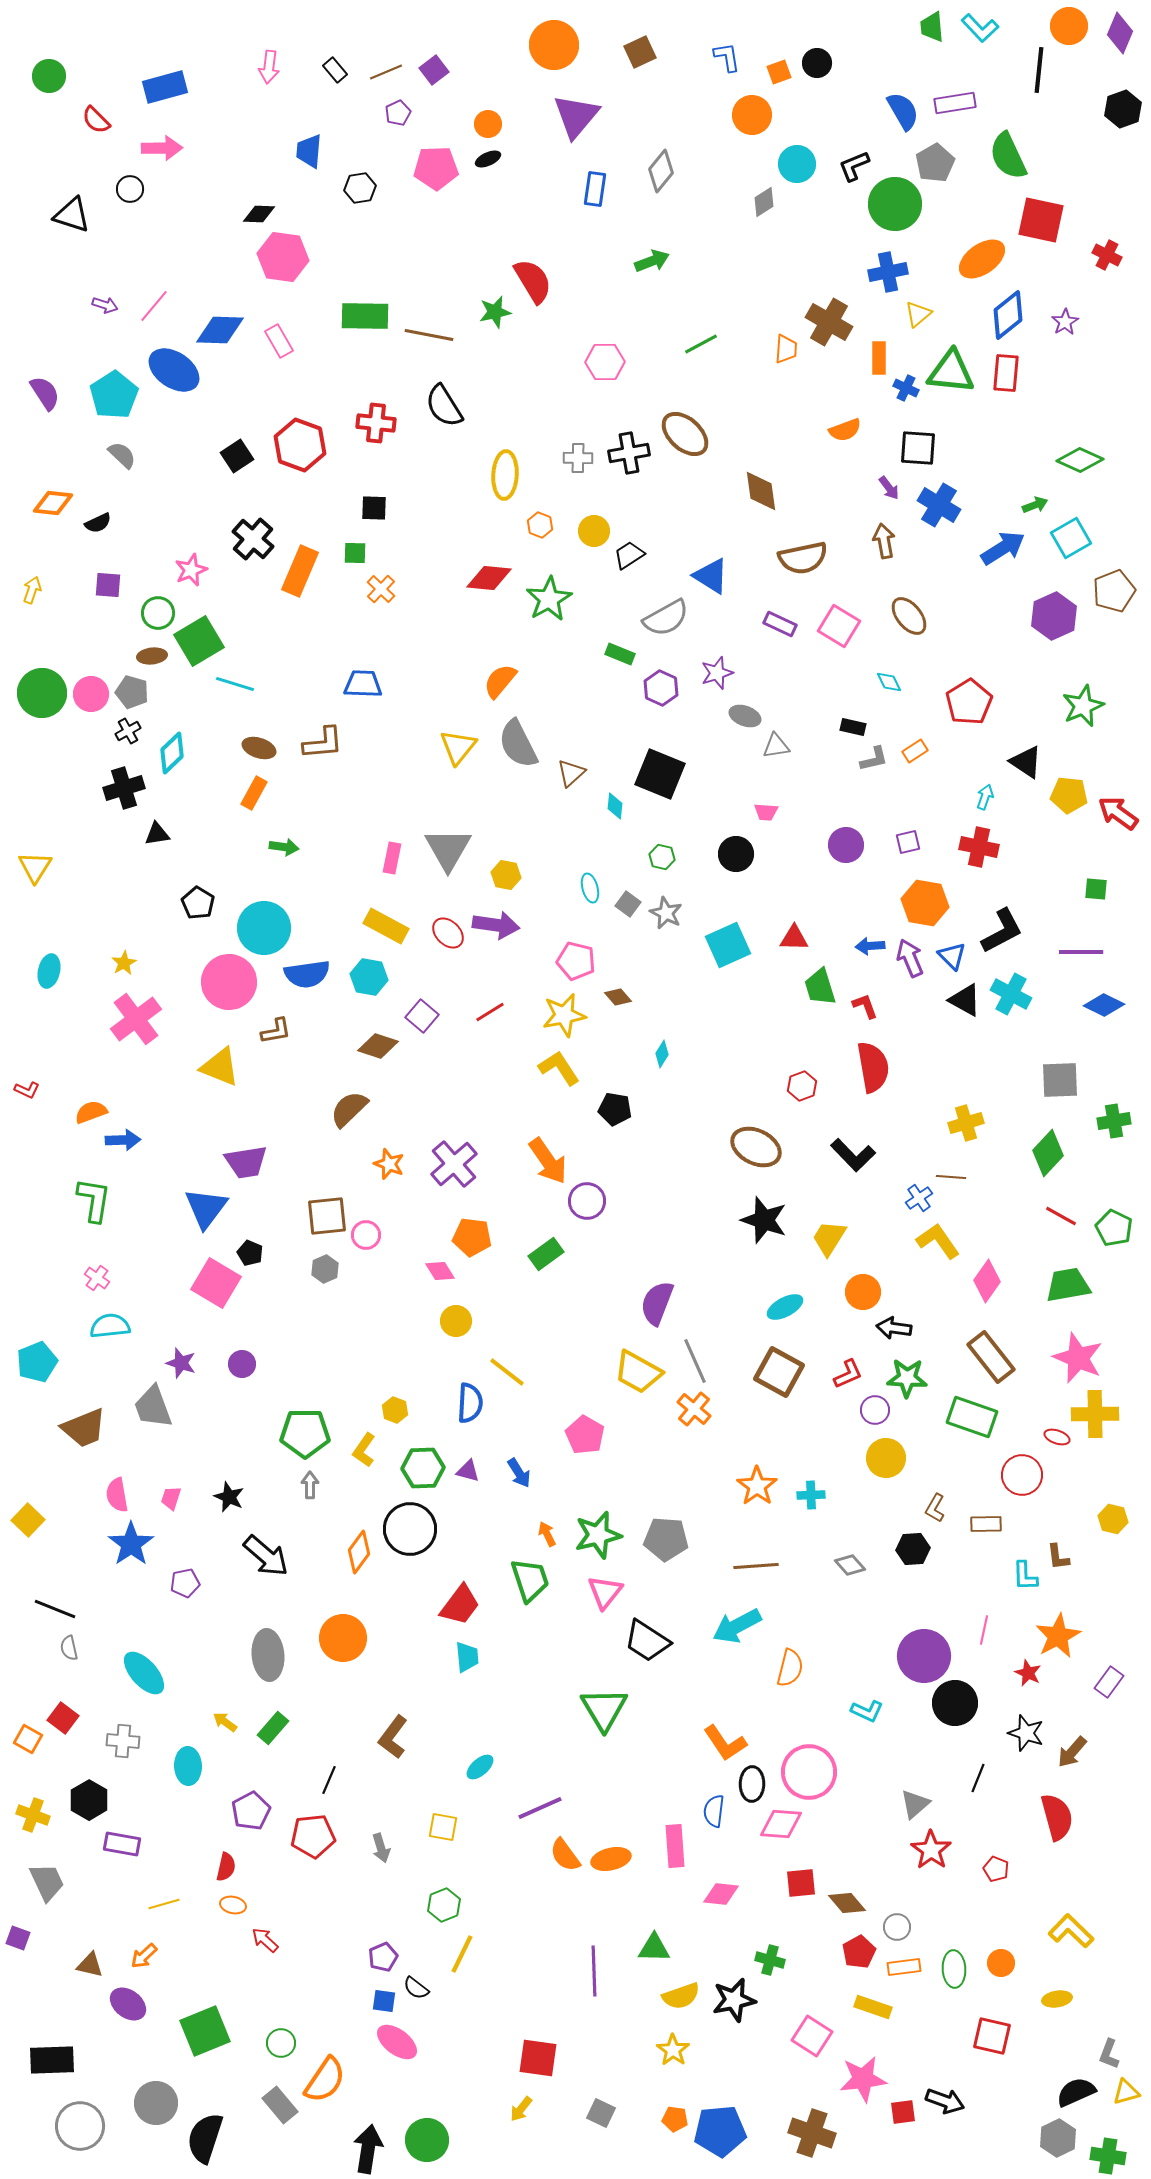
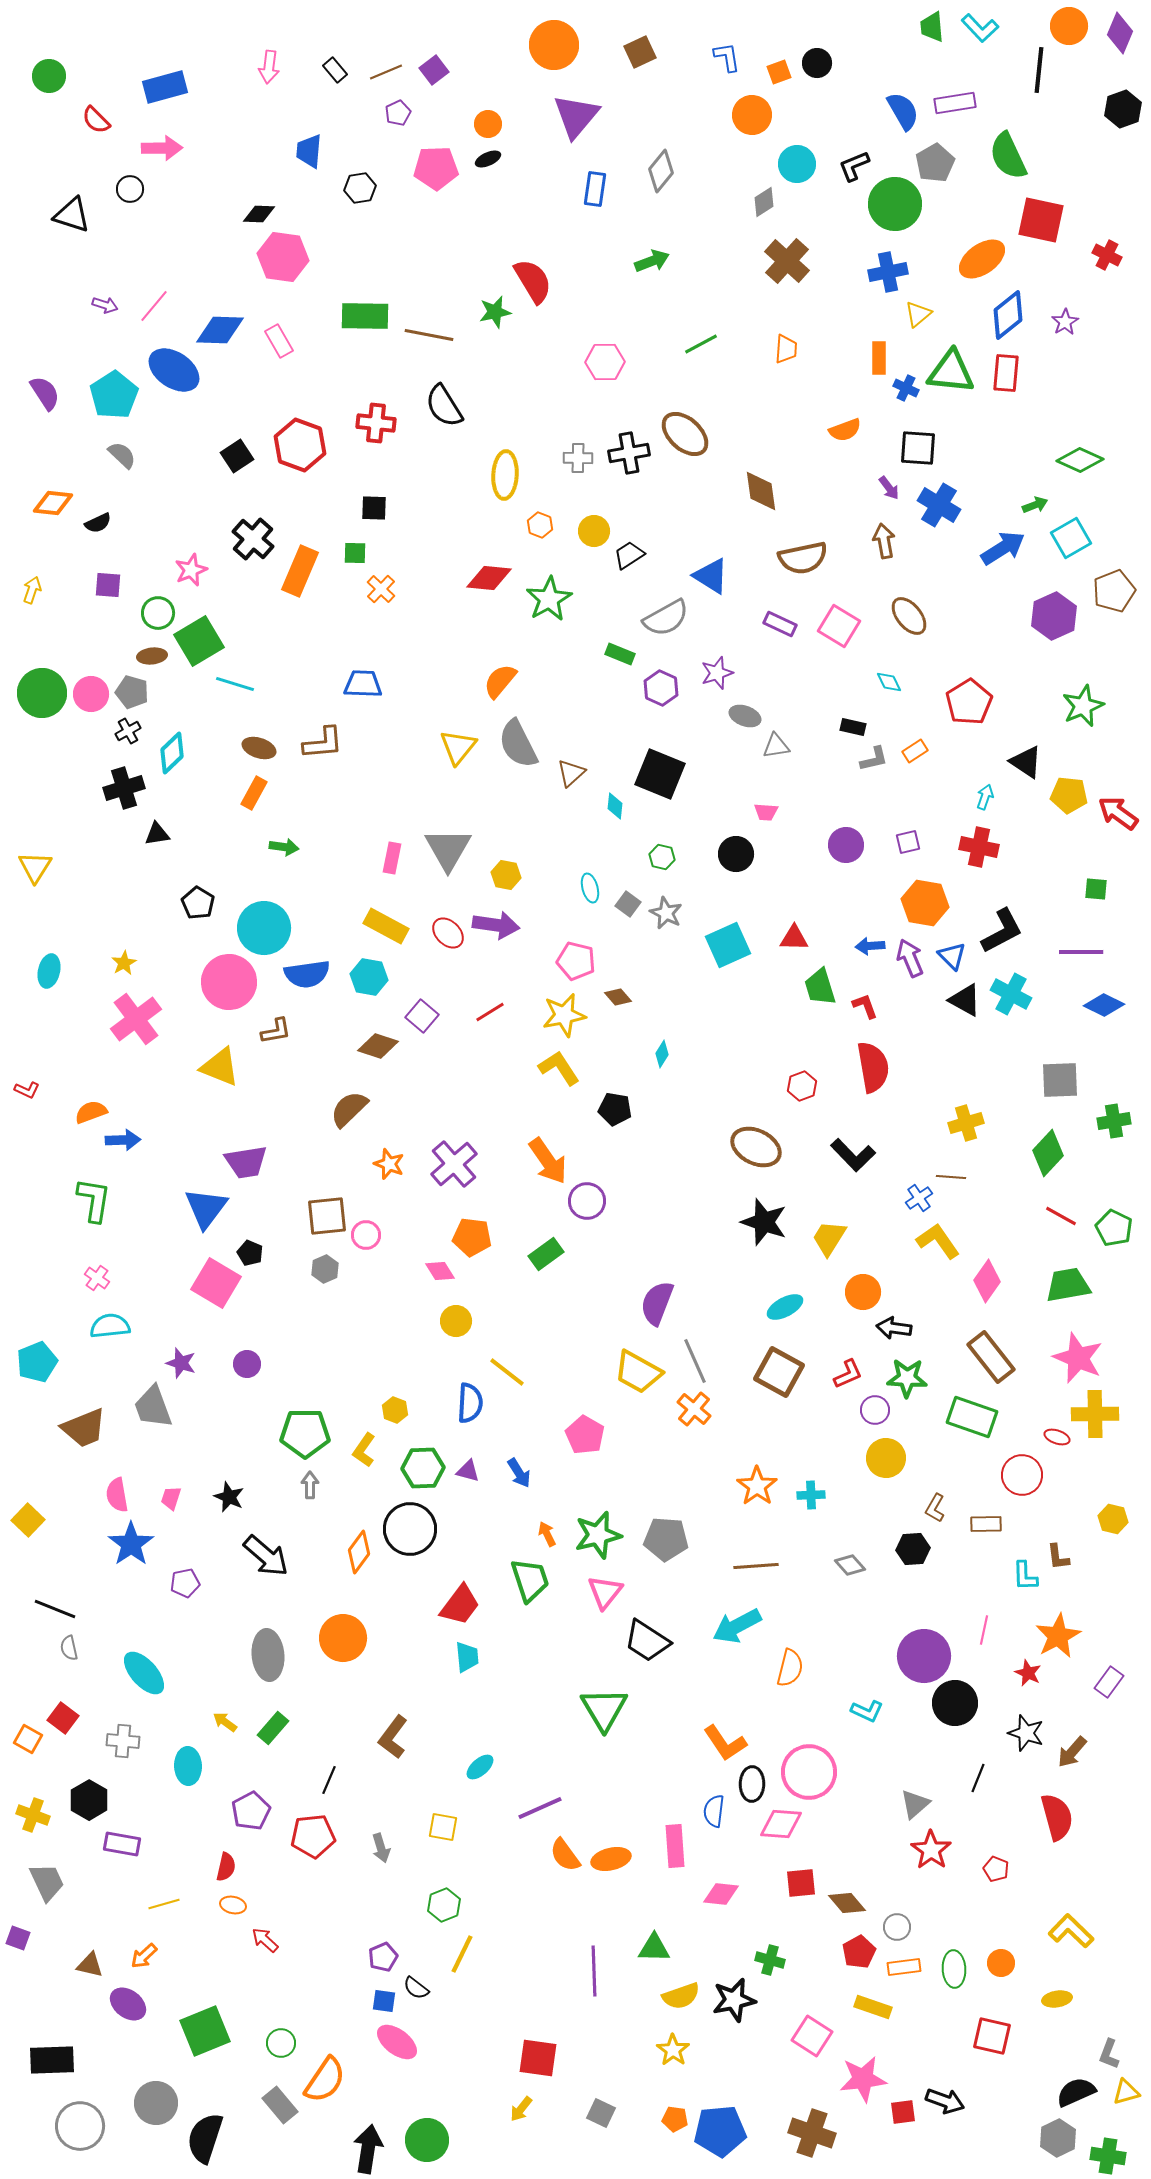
brown cross at (829, 322): moved 42 px left, 61 px up; rotated 12 degrees clockwise
black star at (764, 1220): moved 2 px down
purple circle at (242, 1364): moved 5 px right
